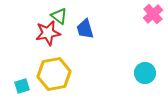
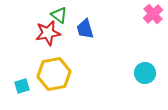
green triangle: moved 1 px up
